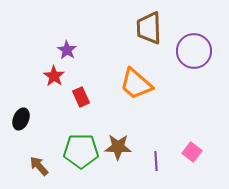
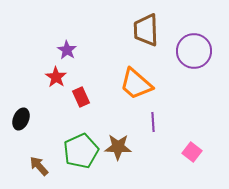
brown trapezoid: moved 3 px left, 2 px down
red star: moved 2 px right, 1 px down
green pentagon: rotated 24 degrees counterclockwise
purple line: moved 3 px left, 39 px up
